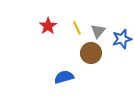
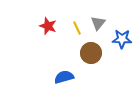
red star: rotated 18 degrees counterclockwise
gray triangle: moved 8 px up
blue star: rotated 18 degrees clockwise
